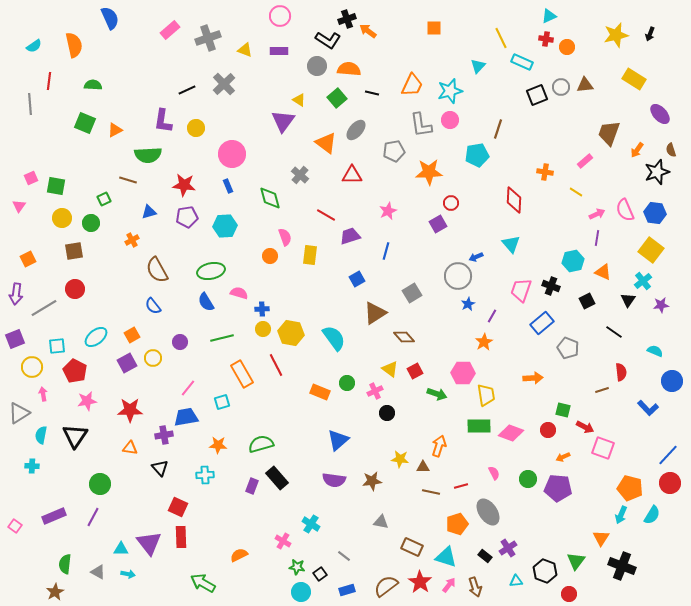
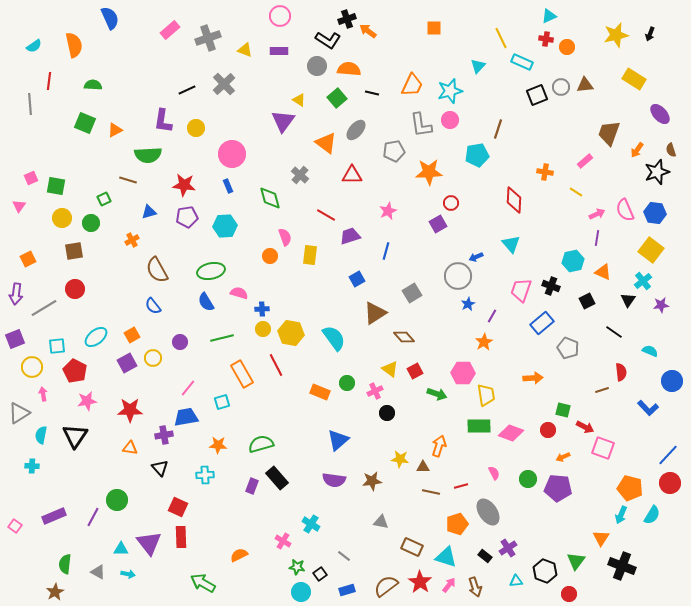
cyan semicircle at (655, 351): moved 5 px left
green circle at (100, 484): moved 17 px right, 16 px down
